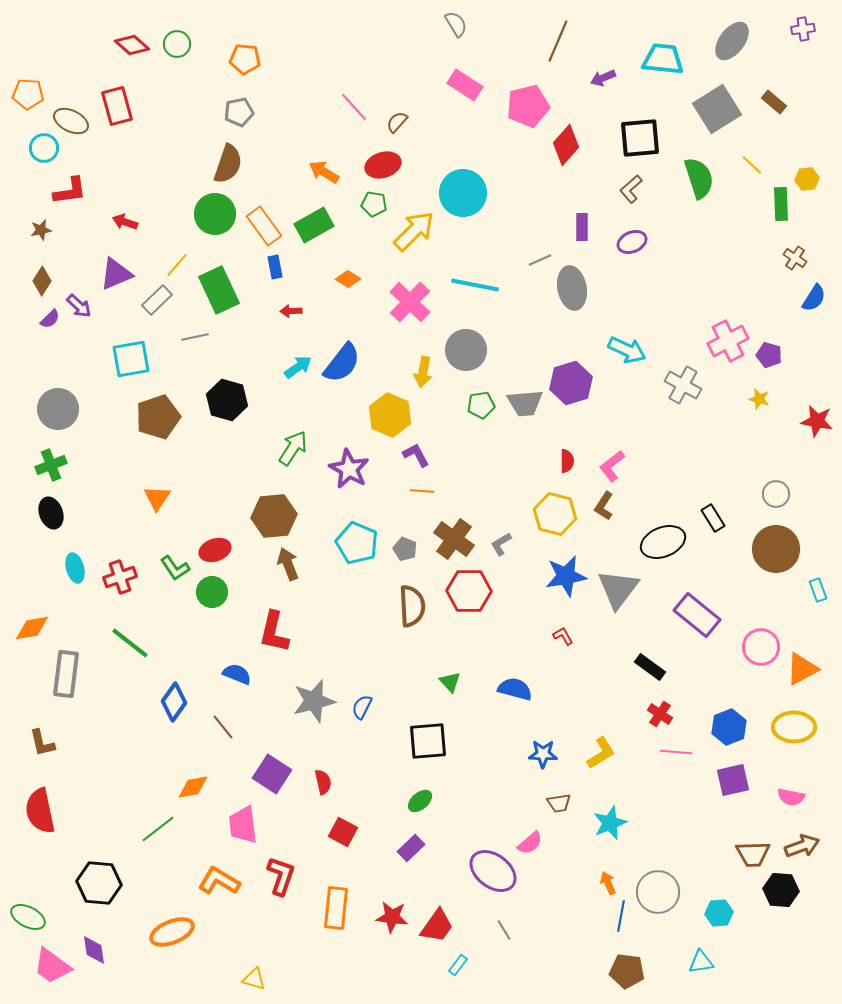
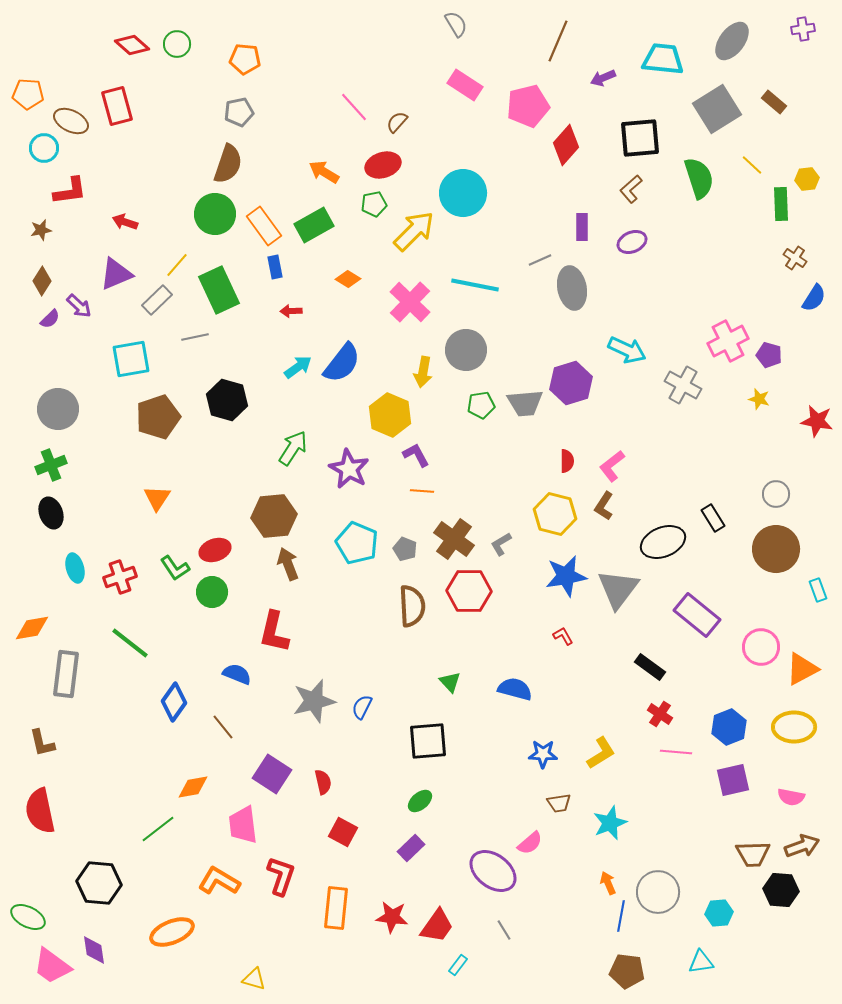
green pentagon at (374, 204): rotated 20 degrees counterclockwise
